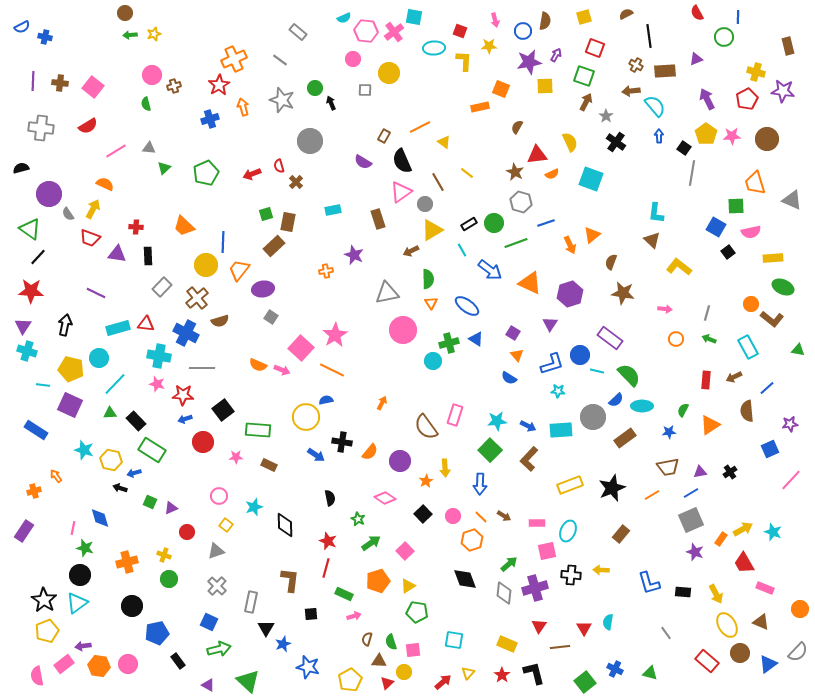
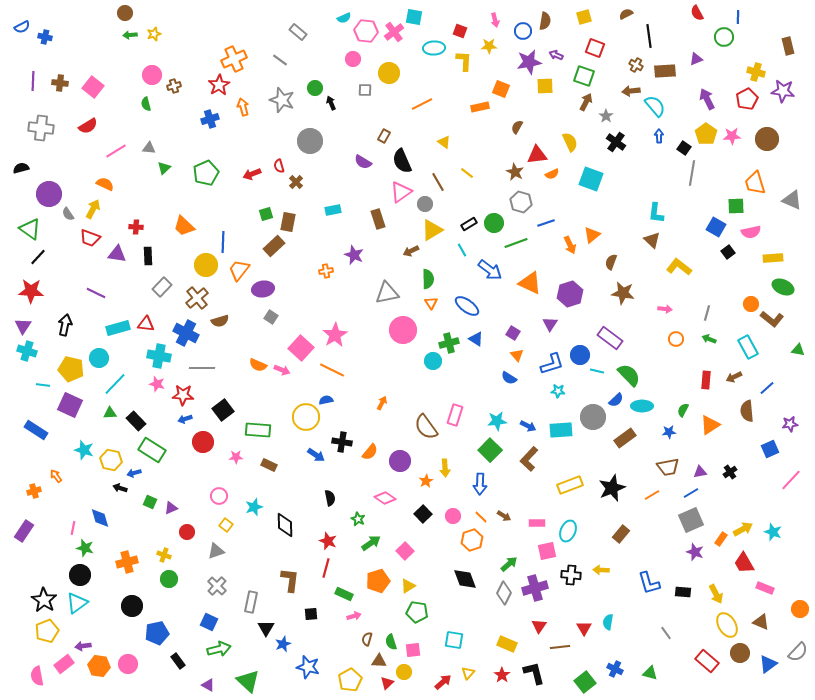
purple arrow at (556, 55): rotated 96 degrees counterclockwise
orange line at (420, 127): moved 2 px right, 23 px up
gray diamond at (504, 593): rotated 20 degrees clockwise
